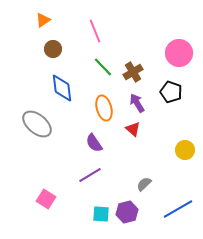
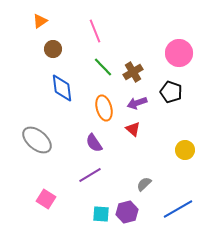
orange triangle: moved 3 px left, 1 px down
purple arrow: rotated 78 degrees counterclockwise
gray ellipse: moved 16 px down
